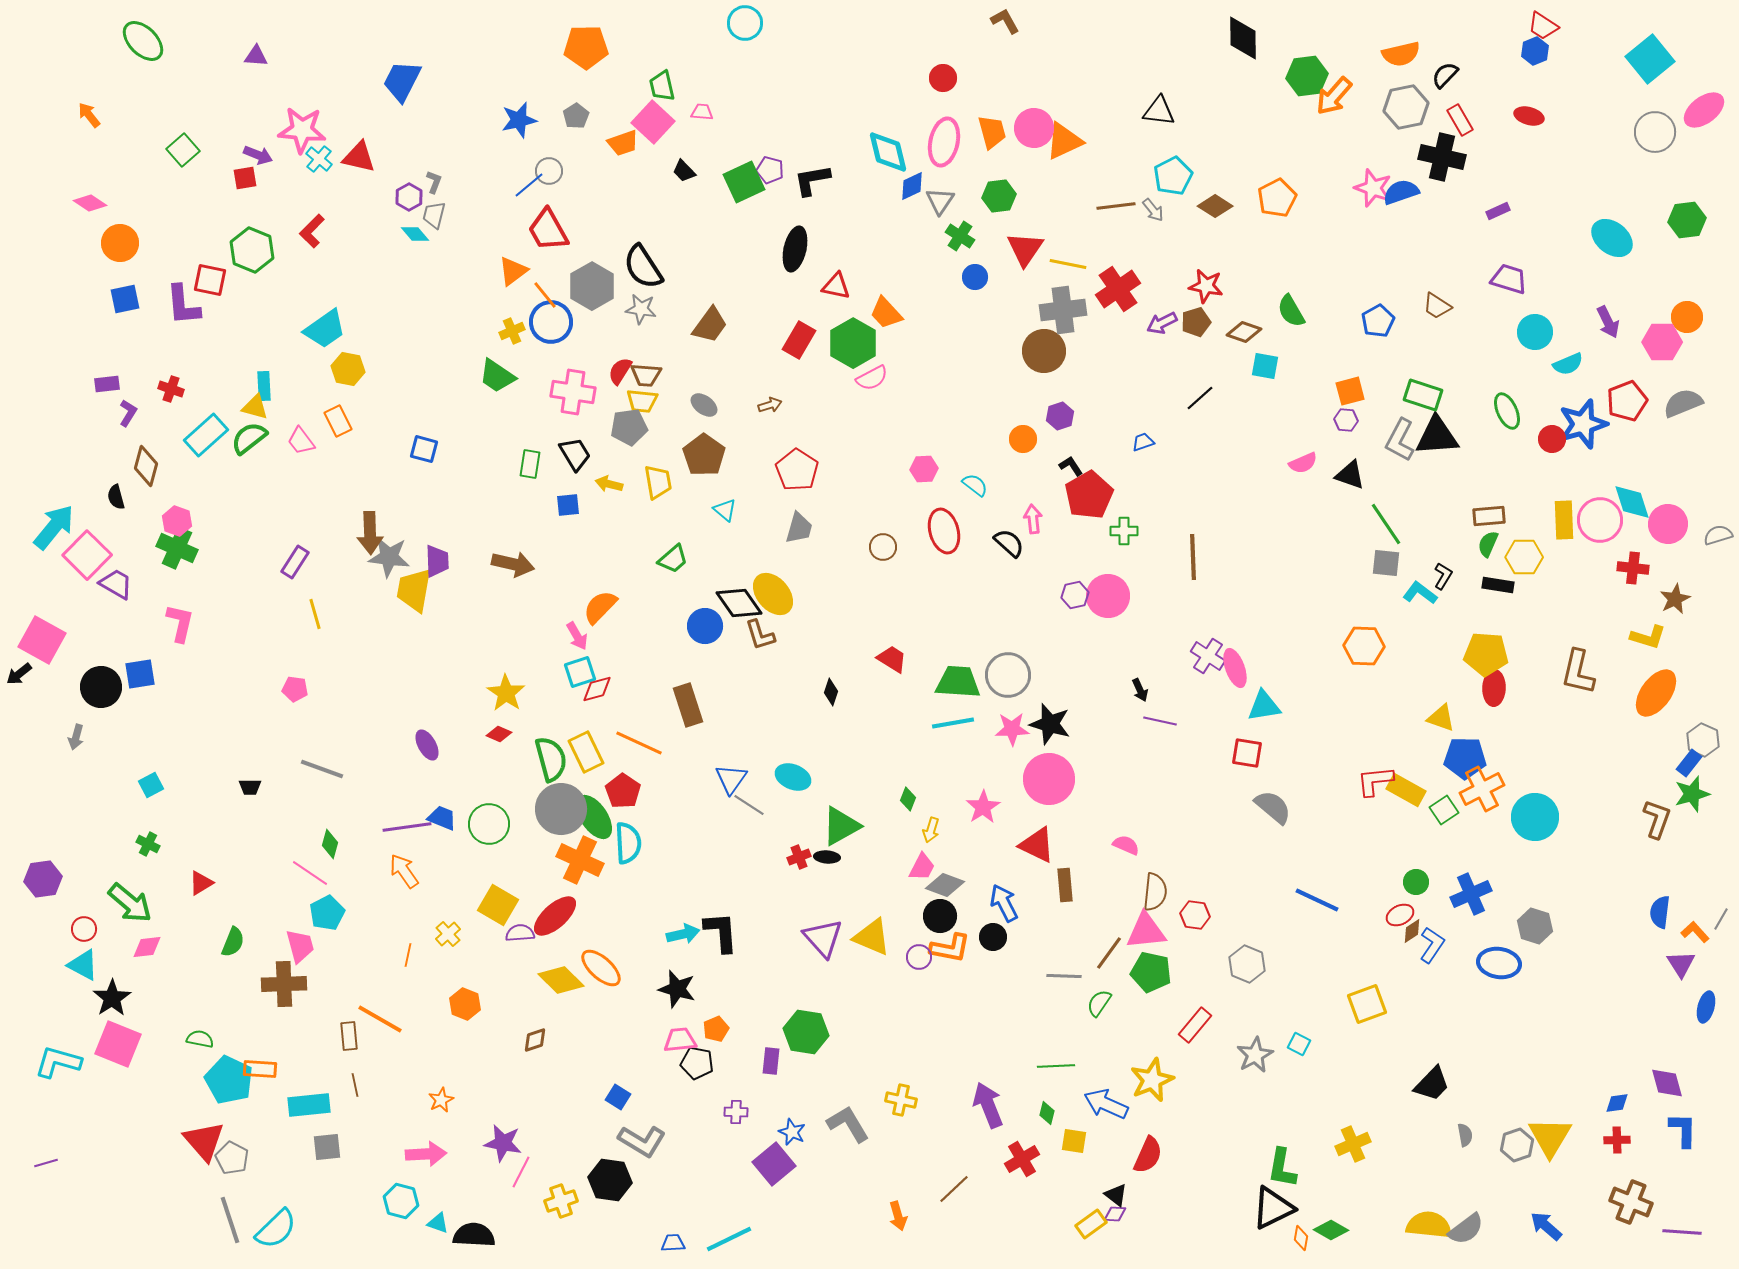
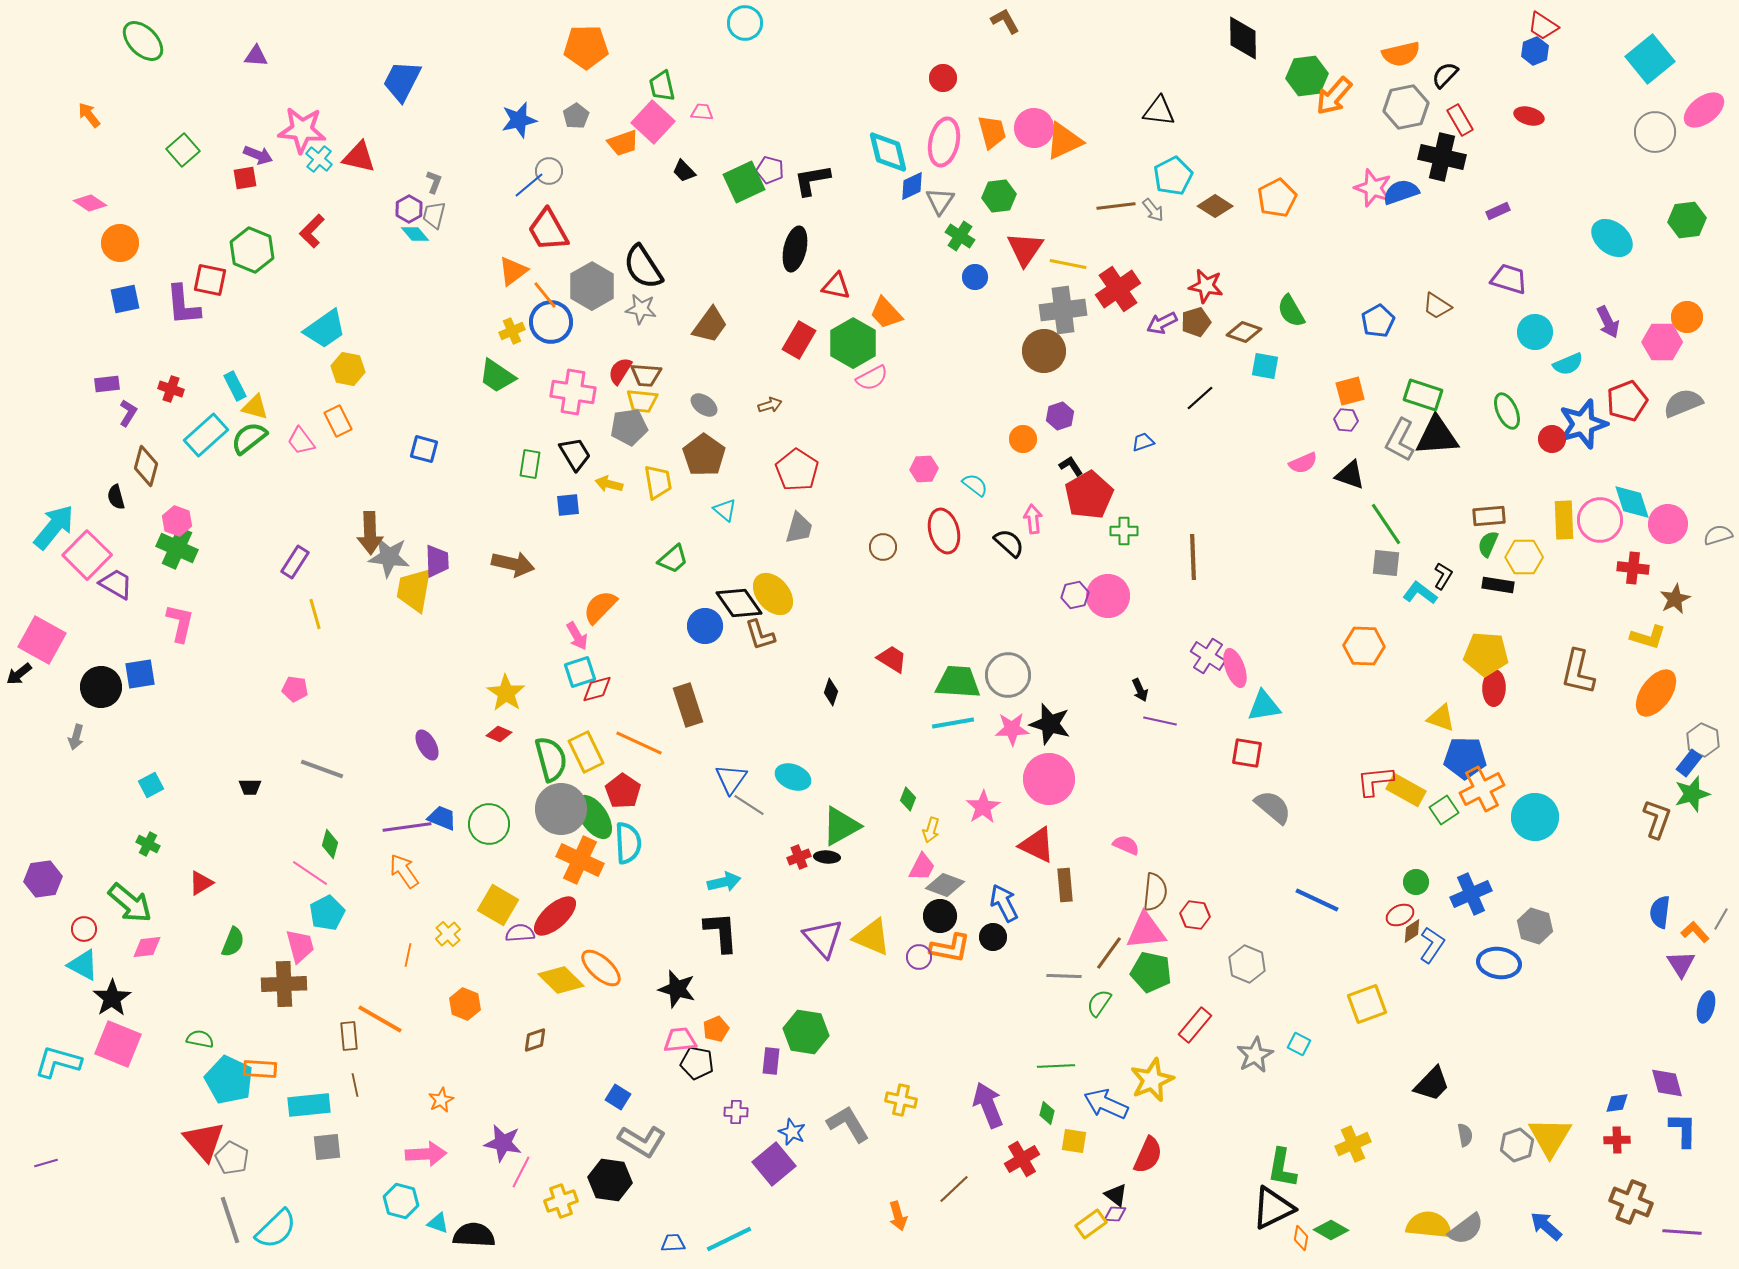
purple hexagon at (409, 197): moved 12 px down
cyan rectangle at (264, 386): moved 29 px left; rotated 24 degrees counterclockwise
cyan arrow at (683, 934): moved 41 px right, 52 px up
